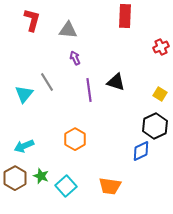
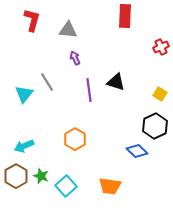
blue diamond: moved 4 px left; rotated 70 degrees clockwise
brown hexagon: moved 1 px right, 2 px up
